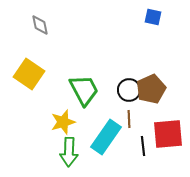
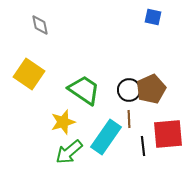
green trapezoid: rotated 28 degrees counterclockwise
green arrow: rotated 48 degrees clockwise
